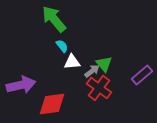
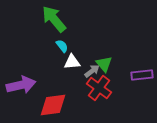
purple rectangle: rotated 35 degrees clockwise
red diamond: moved 1 px right, 1 px down
